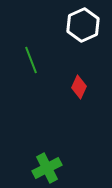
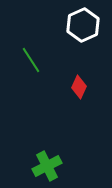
green line: rotated 12 degrees counterclockwise
green cross: moved 2 px up
